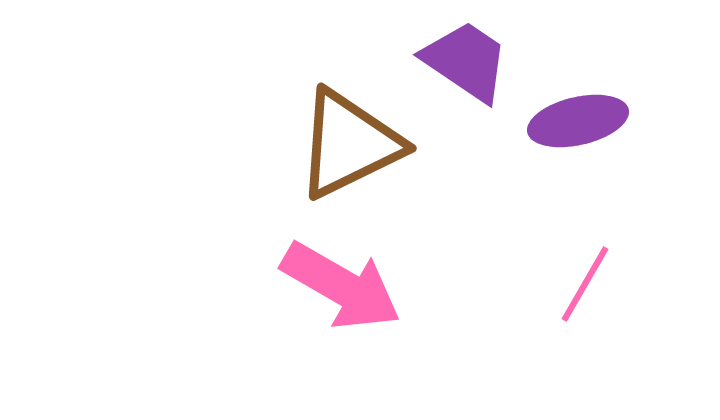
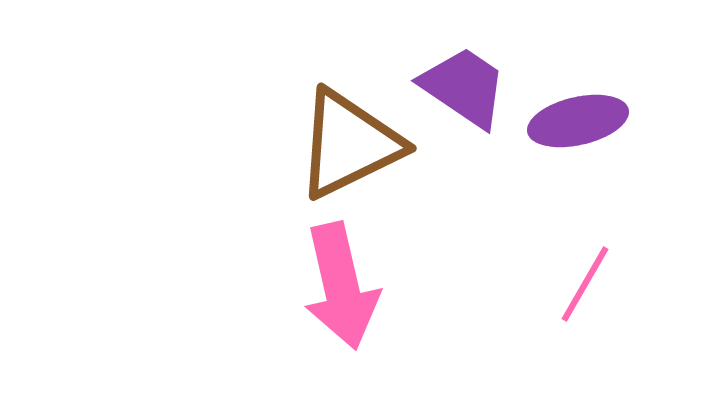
purple trapezoid: moved 2 px left, 26 px down
pink arrow: rotated 47 degrees clockwise
